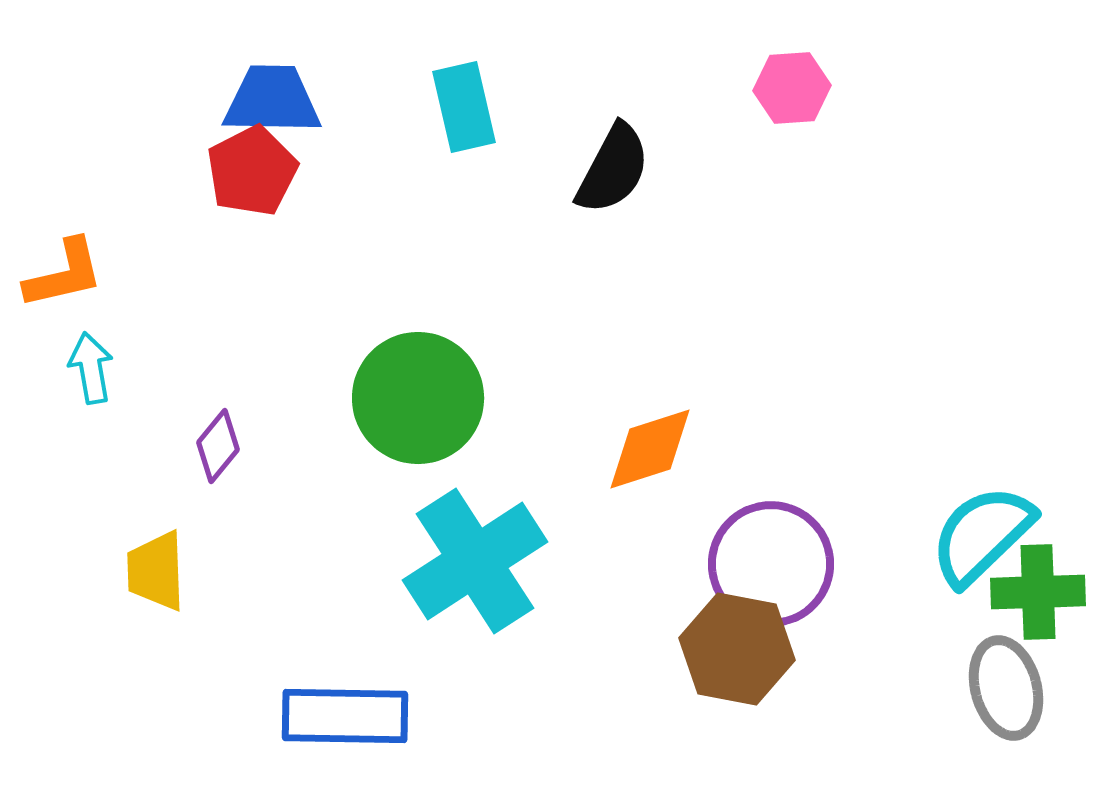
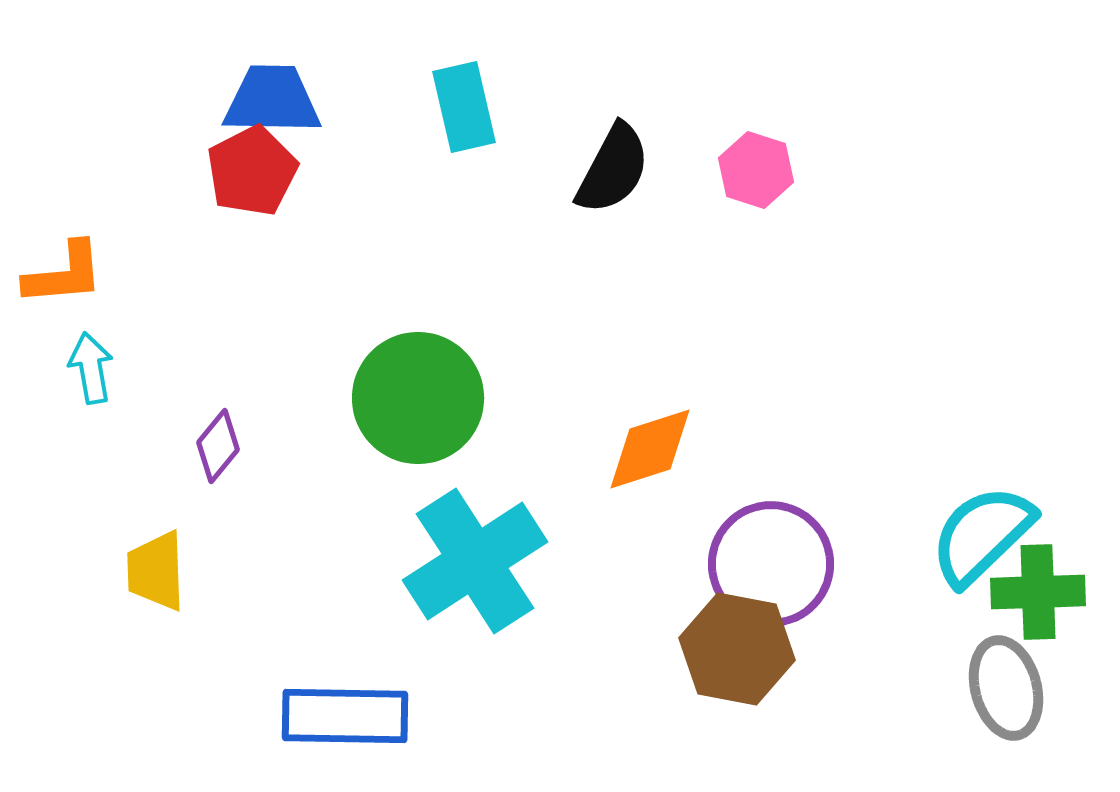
pink hexagon: moved 36 px left, 82 px down; rotated 22 degrees clockwise
orange L-shape: rotated 8 degrees clockwise
